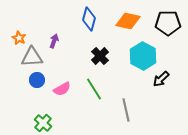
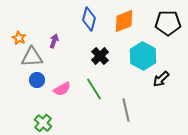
orange diamond: moved 4 px left; rotated 35 degrees counterclockwise
